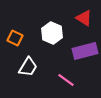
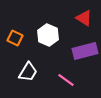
white hexagon: moved 4 px left, 2 px down
white trapezoid: moved 5 px down
